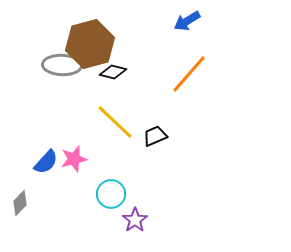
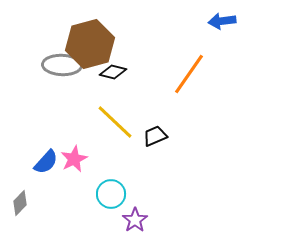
blue arrow: moved 35 px right; rotated 24 degrees clockwise
orange line: rotated 6 degrees counterclockwise
pink star: rotated 12 degrees counterclockwise
